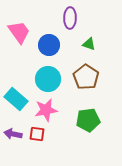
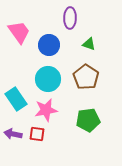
cyan rectangle: rotated 15 degrees clockwise
